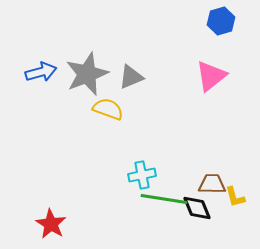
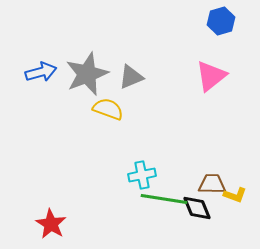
yellow L-shape: moved 2 px up; rotated 55 degrees counterclockwise
